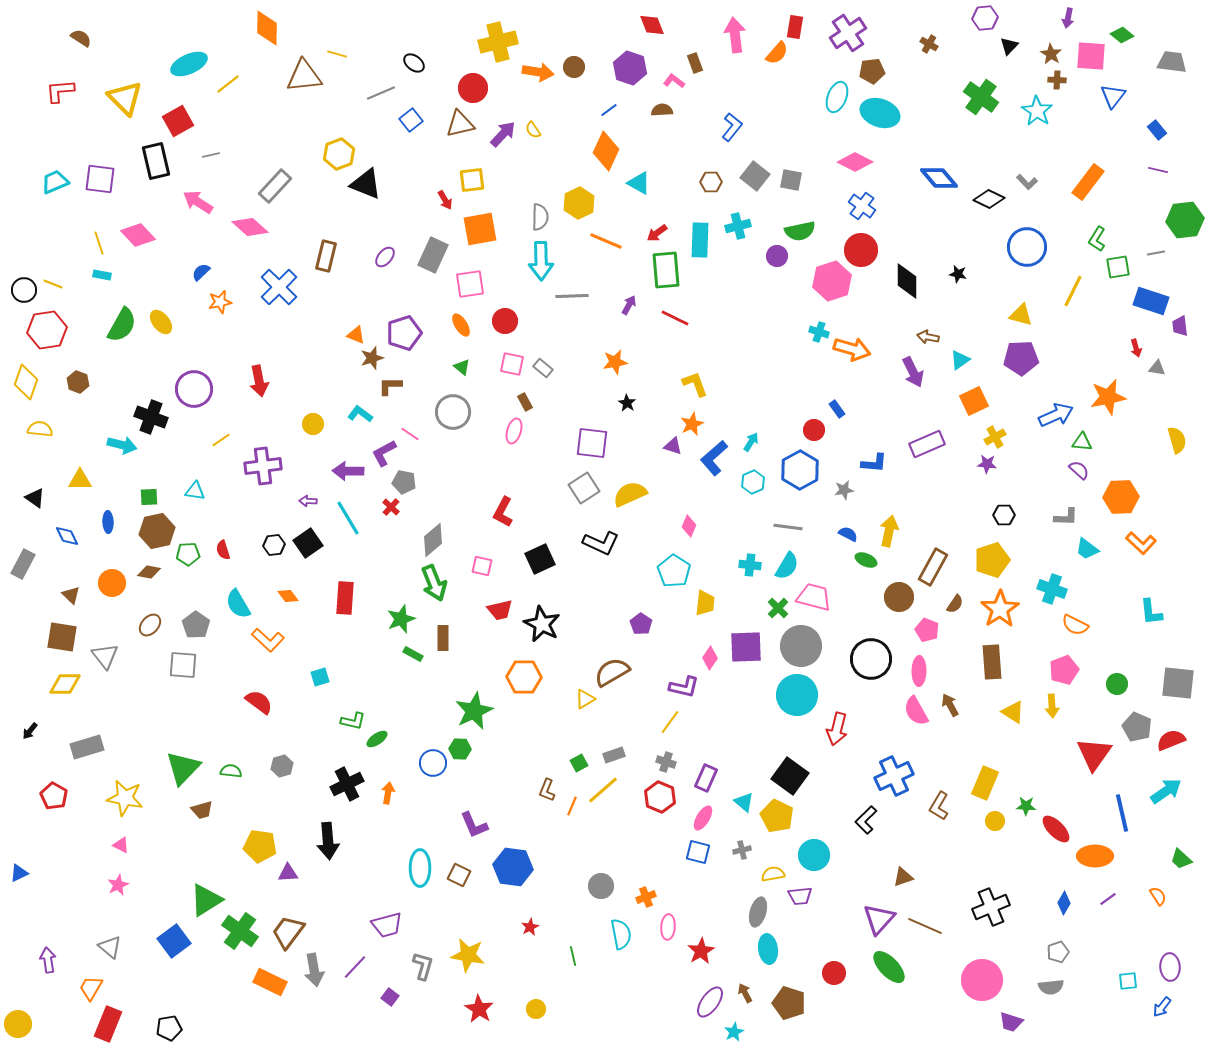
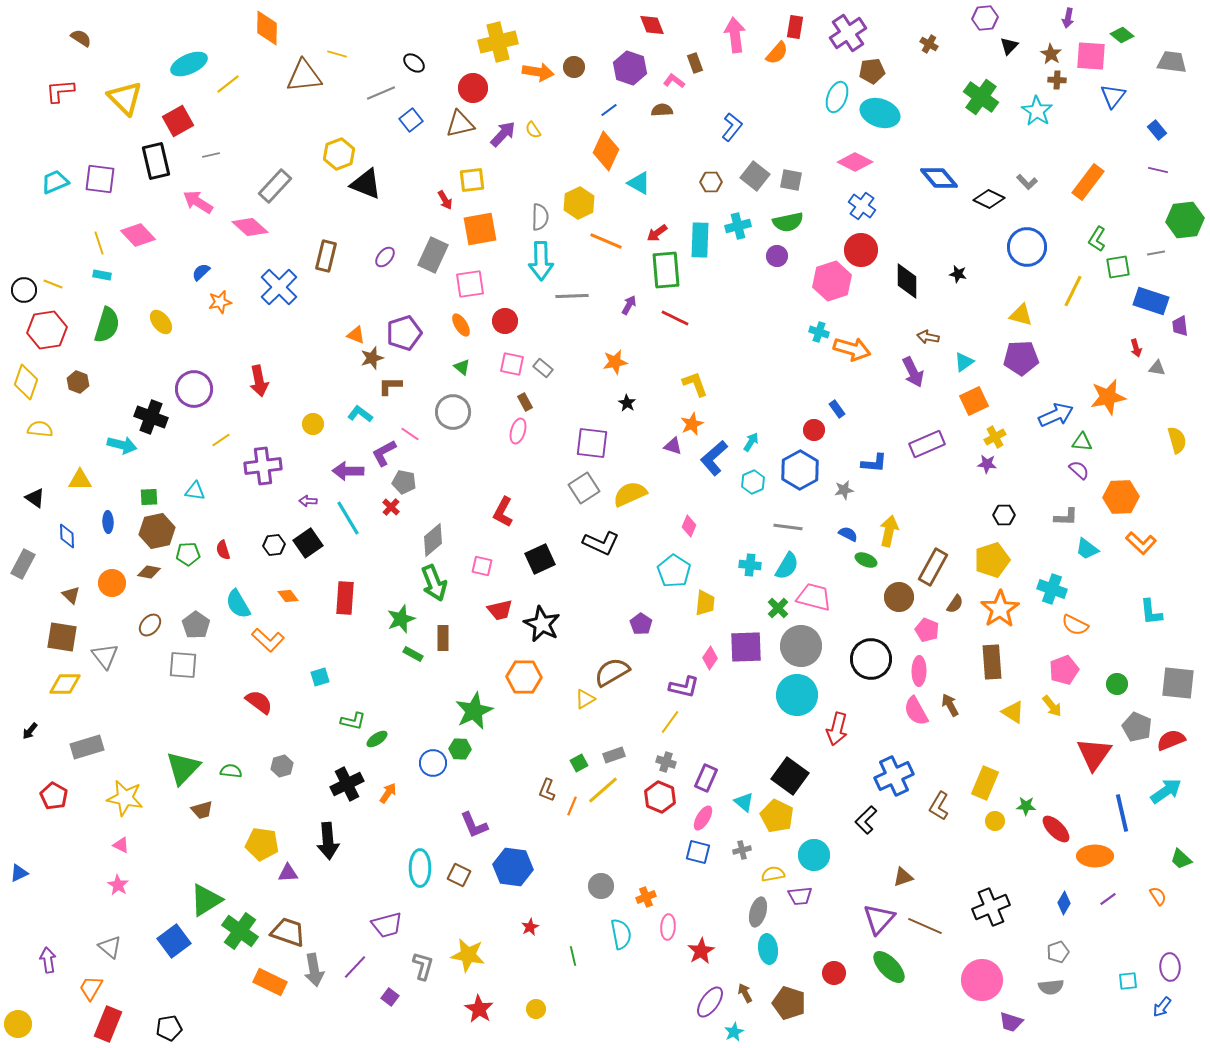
green semicircle at (800, 231): moved 12 px left, 9 px up
green semicircle at (122, 325): moved 15 px left; rotated 12 degrees counterclockwise
cyan triangle at (960, 360): moved 4 px right, 2 px down
pink ellipse at (514, 431): moved 4 px right
blue diamond at (67, 536): rotated 25 degrees clockwise
yellow arrow at (1052, 706): rotated 35 degrees counterclockwise
orange arrow at (388, 793): rotated 25 degrees clockwise
yellow pentagon at (260, 846): moved 2 px right, 2 px up
pink star at (118, 885): rotated 15 degrees counterclockwise
brown trapezoid at (288, 932): rotated 72 degrees clockwise
